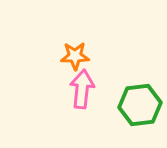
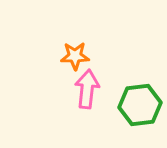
pink arrow: moved 5 px right
